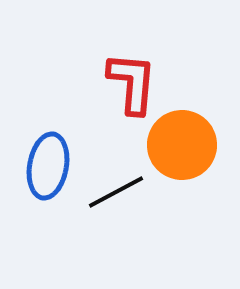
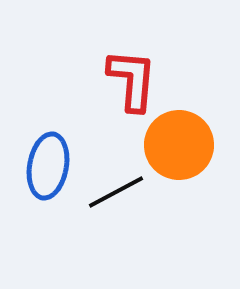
red L-shape: moved 3 px up
orange circle: moved 3 px left
